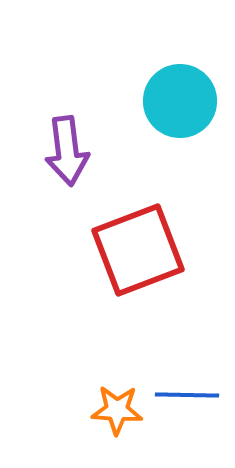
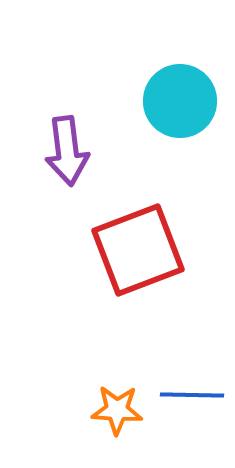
blue line: moved 5 px right
